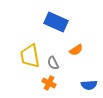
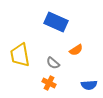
yellow trapezoid: moved 10 px left, 1 px up
gray semicircle: rotated 24 degrees counterclockwise
